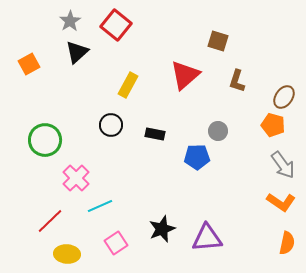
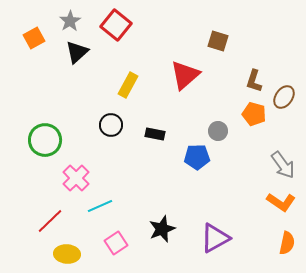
orange square: moved 5 px right, 26 px up
brown L-shape: moved 17 px right
orange pentagon: moved 19 px left, 11 px up
purple triangle: moved 8 px right; rotated 24 degrees counterclockwise
